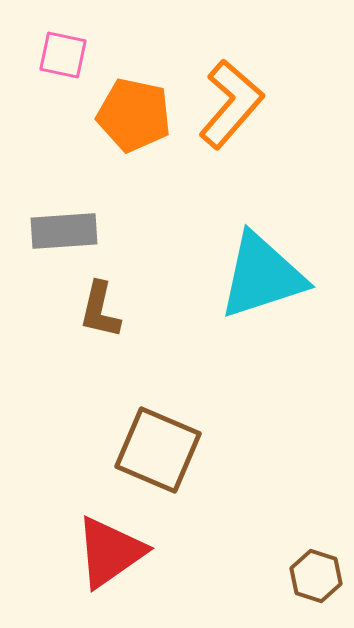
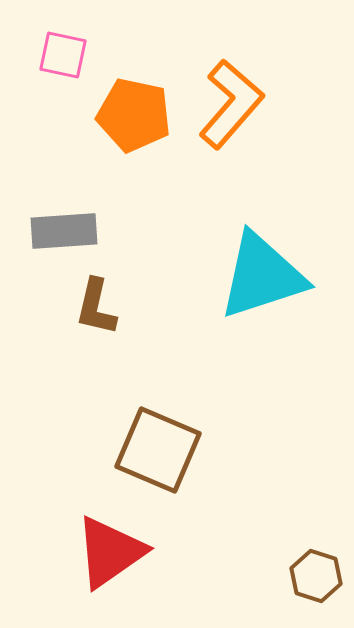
brown L-shape: moved 4 px left, 3 px up
